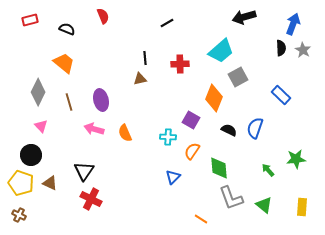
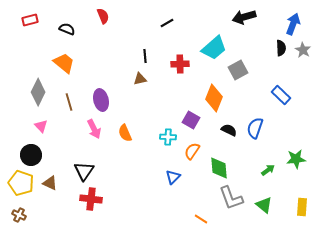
cyan trapezoid at (221, 51): moved 7 px left, 3 px up
black line at (145, 58): moved 2 px up
gray square at (238, 77): moved 7 px up
pink arrow at (94, 129): rotated 132 degrees counterclockwise
green arrow at (268, 170): rotated 96 degrees clockwise
red cross at (91, 199): rotated 20 degrees counterclockwise
